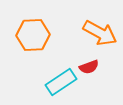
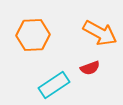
red semicircle: moved 1 px right, 1 px down
cyan rectangle: moved 7 px left, 3 px down
